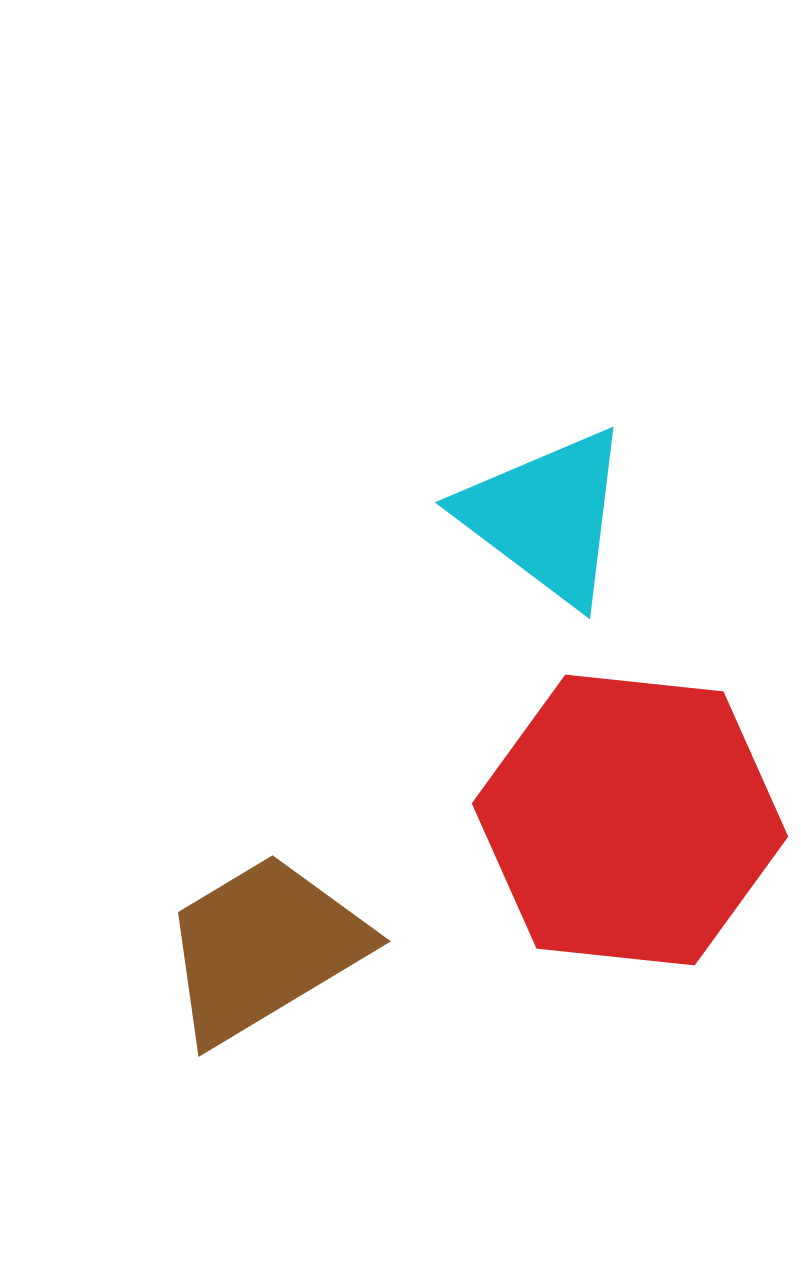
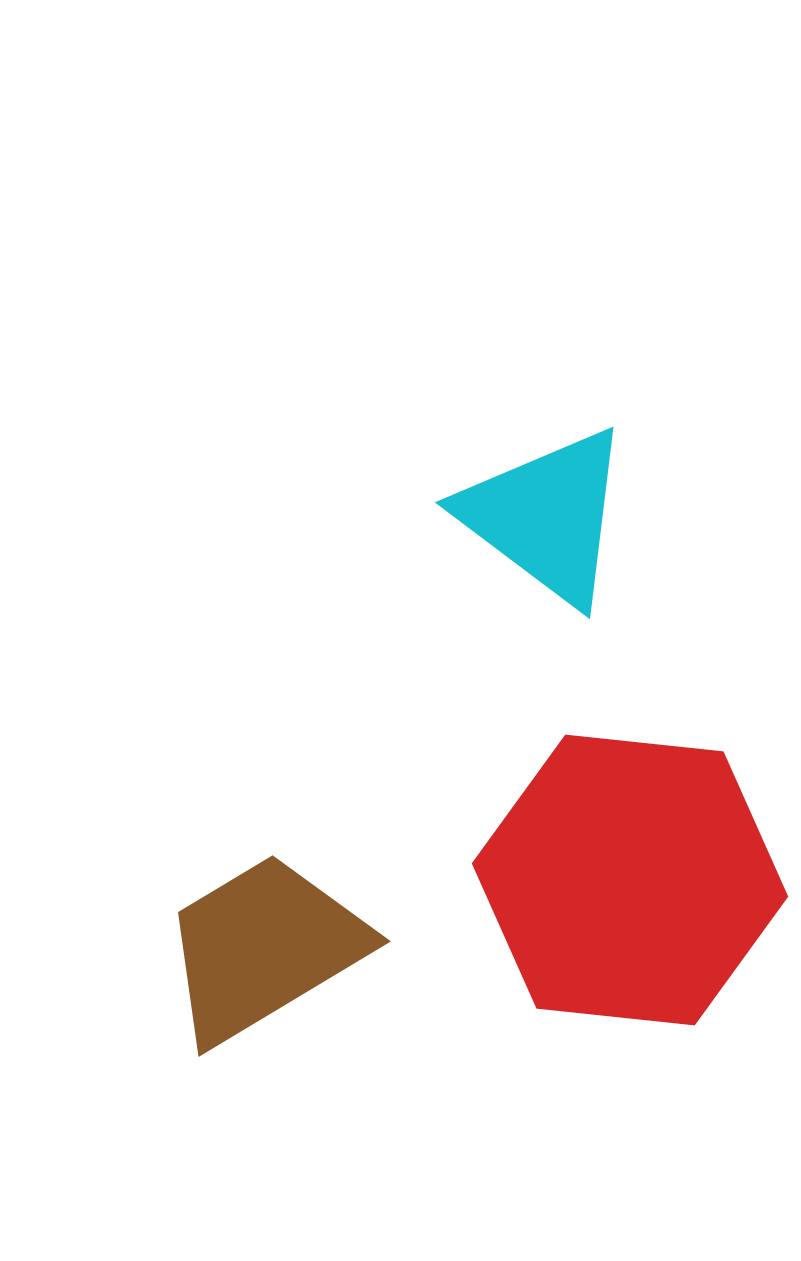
red hexagon: moved 60 px down
